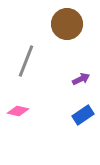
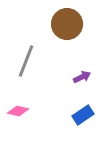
purple arrow: moved 1 px right, 2 px up
